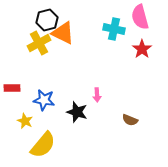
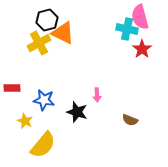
cyan cross: moved 13 px right
